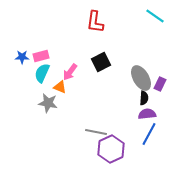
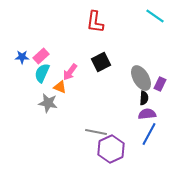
pink rectangle: rotated 28 degrees counterclockwise
